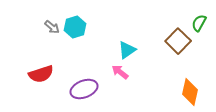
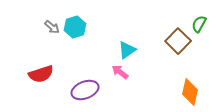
green semicircle: moved 1 px down
purple ellipse: moved 1 px right, 1 px down
